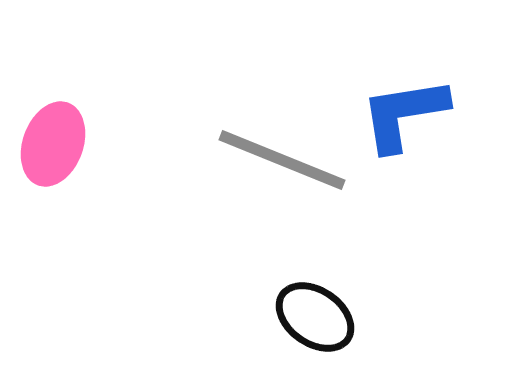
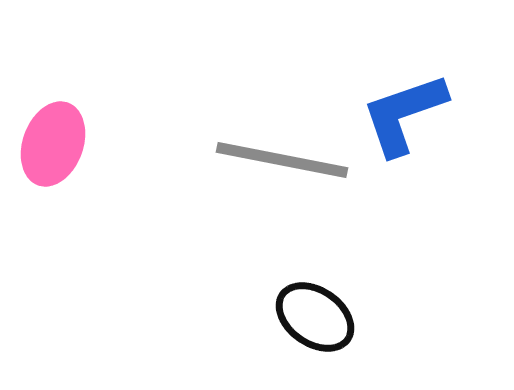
blue L-shape: rotated 10 degrees counterclockwise
gray line: rotated 11 degrees counterclockwise
